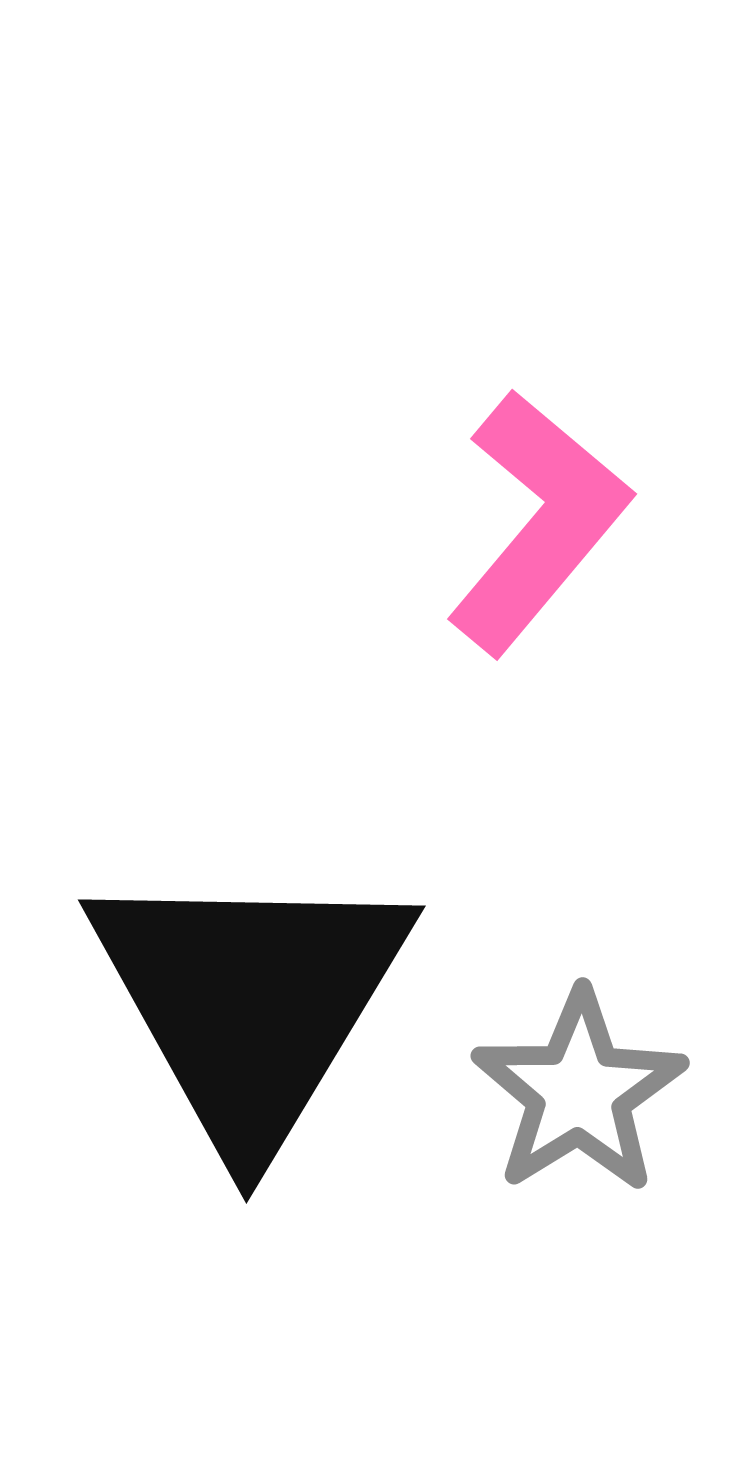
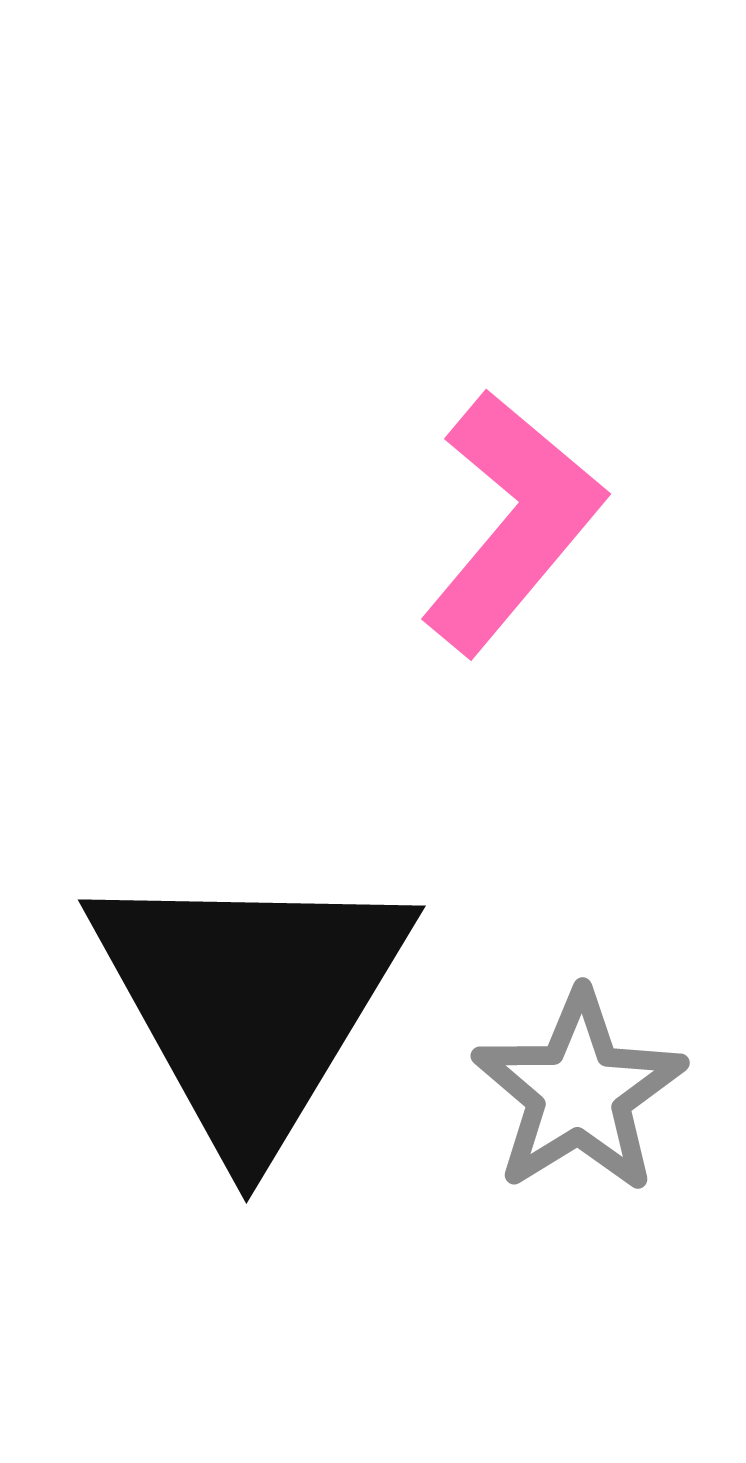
pink L-shape: moved 26 px left
